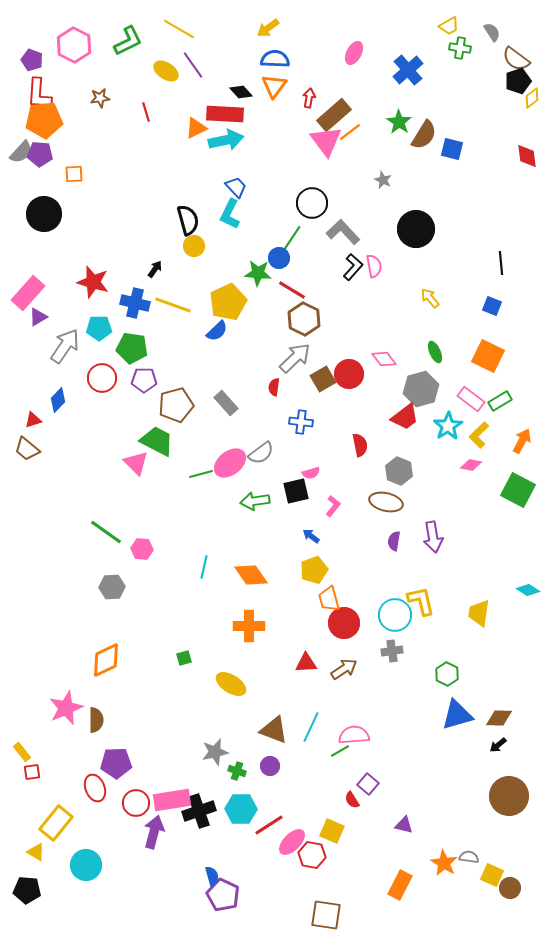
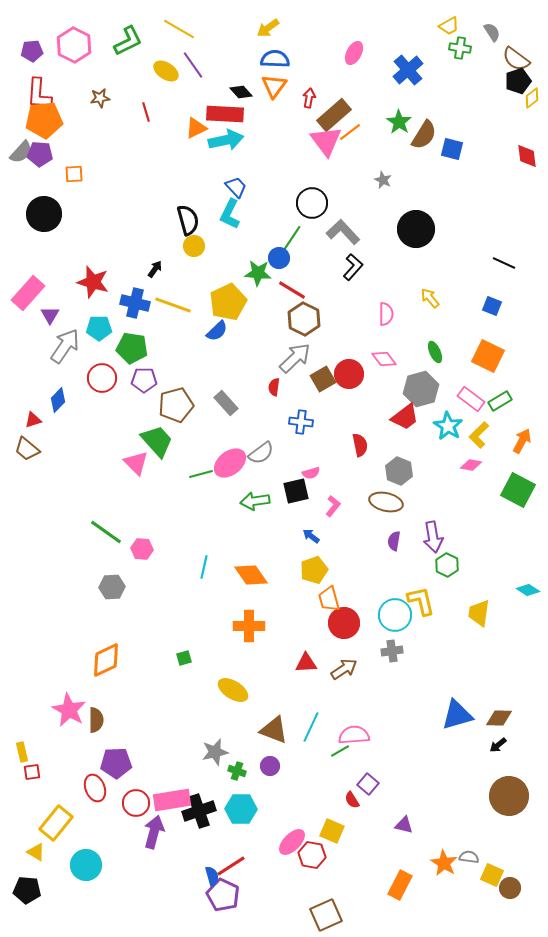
purple pentagon at (32, 60): moved 9 px up; rotated 25 degrees counterclockwise
black line at (501, 263): moved 3 px right; rotated 60 degrees counterclockwise
pink semicircle at (374, 266): moved 12 px right, 48 px down; rotated 10 degrees clockwise
purple triangle at (38, 317): moved 12 px right, 2 px up; rotated 30 degrees counterclockwise
cyan star at (448, 426): rotated 8 degrees counterclockwise
green trapezoid at (157, 441): rotated 21 degrees clockwise
green hexagon at (447, 674): moved 109 px up
yellow ellipse at (231, 684): moved 2 px right, 6 px down
pink star at (66, 708): moved 3 px right, 2 px down; rotated 20 degrees counterclockwise
yellow rectangle at (22, 752): rotated 24 degrees clockwise
red line at (269, 825): moved 38 px left, 41 px down
brown square at (326, 915): rotated 32 degrees counterclockwise
